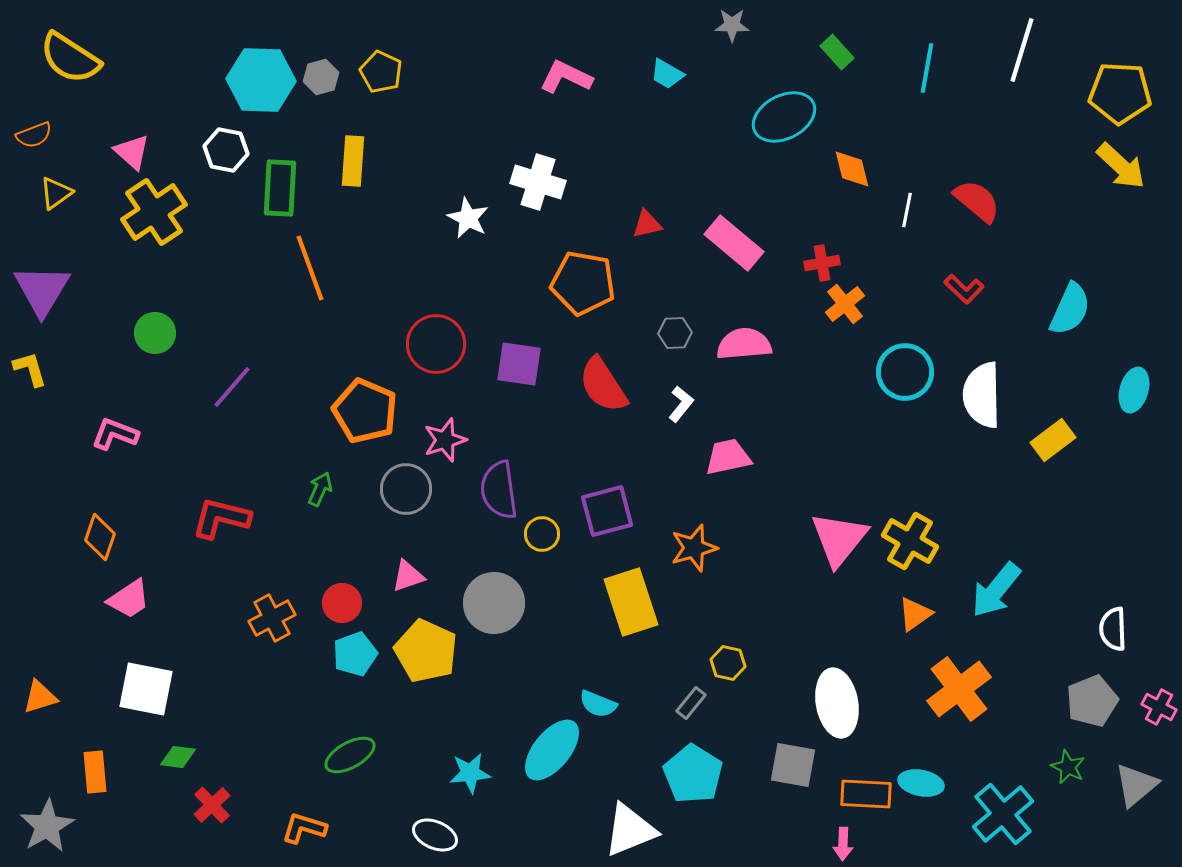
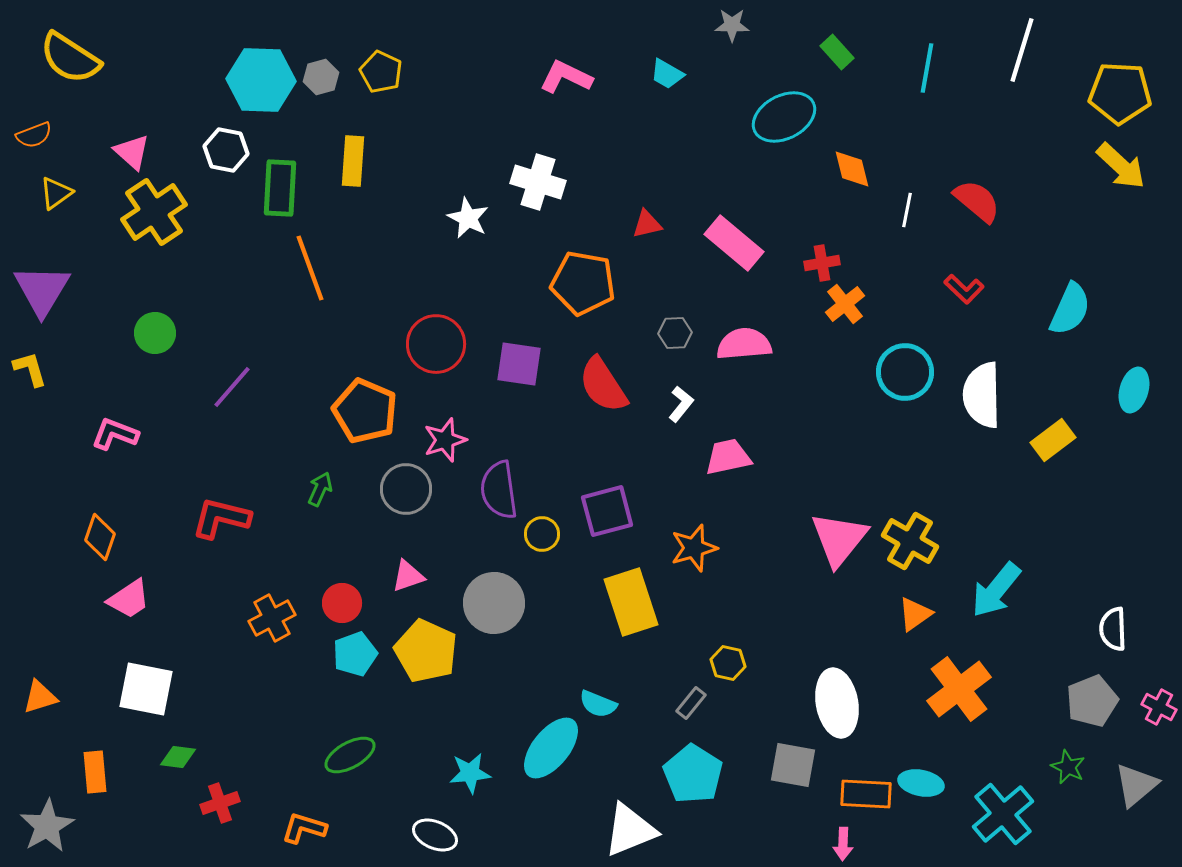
cyan ellipse at (552, 750): moved 1 px left, 2 px up
red cross at (212, 805): moved 8 px right, 2 px up; rotated 24 degrees clockwise
